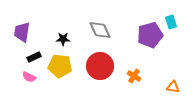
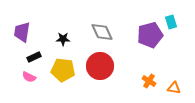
gray diamond: moved 2 px right, 2 px down
yellow pentagon: moved 3 px right, 4 px down
orange cross: moved 15 px right, 5 px down
orange triangle: moved 1 px right, 1 px down
